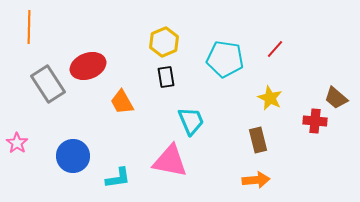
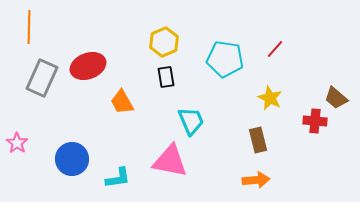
gray rectangle: moved 6 px left, 6 px up; rotated 57 degrees clockwise
blue circle: moved 1 px left, 3 px down
